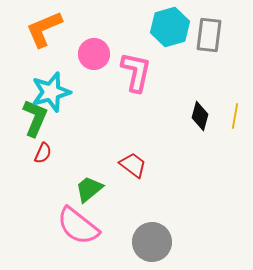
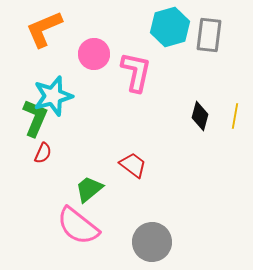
cyan star: moved 2 px right, 4 px down
